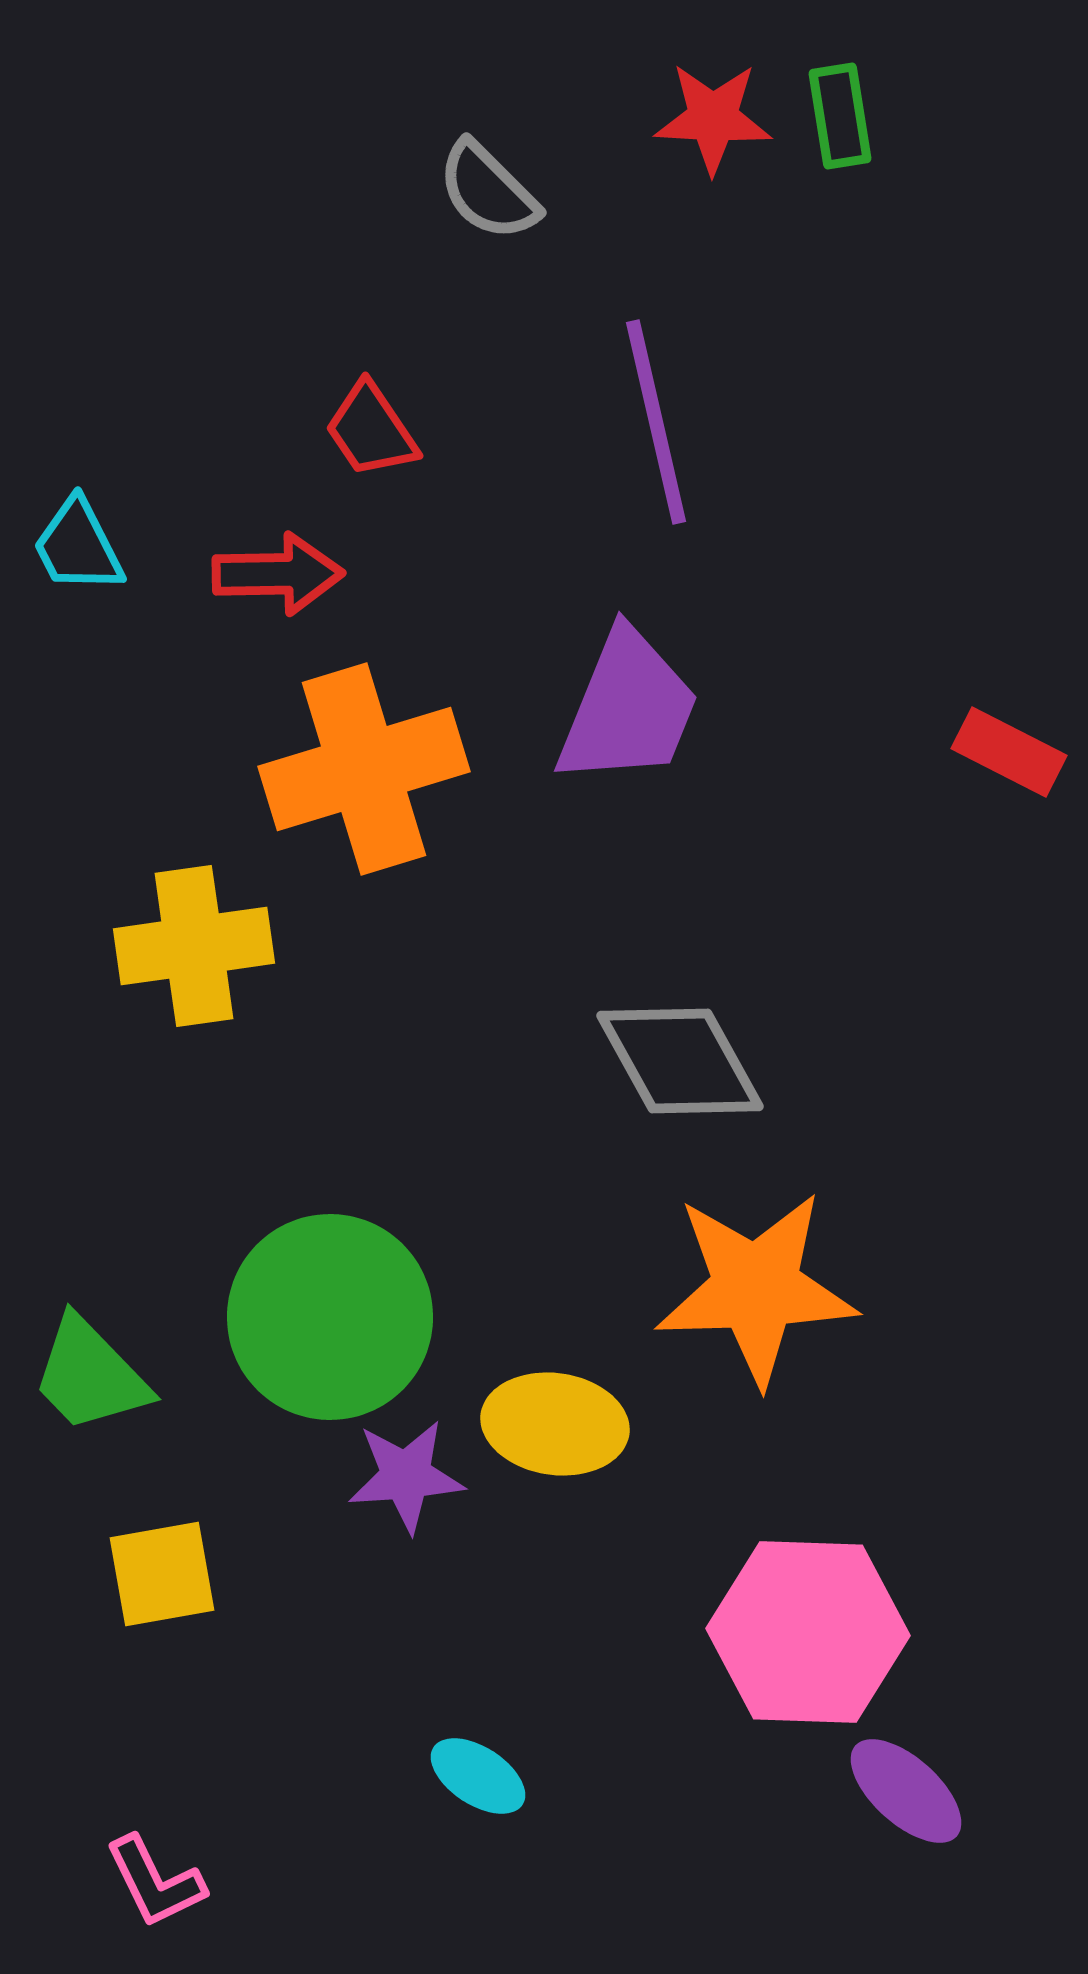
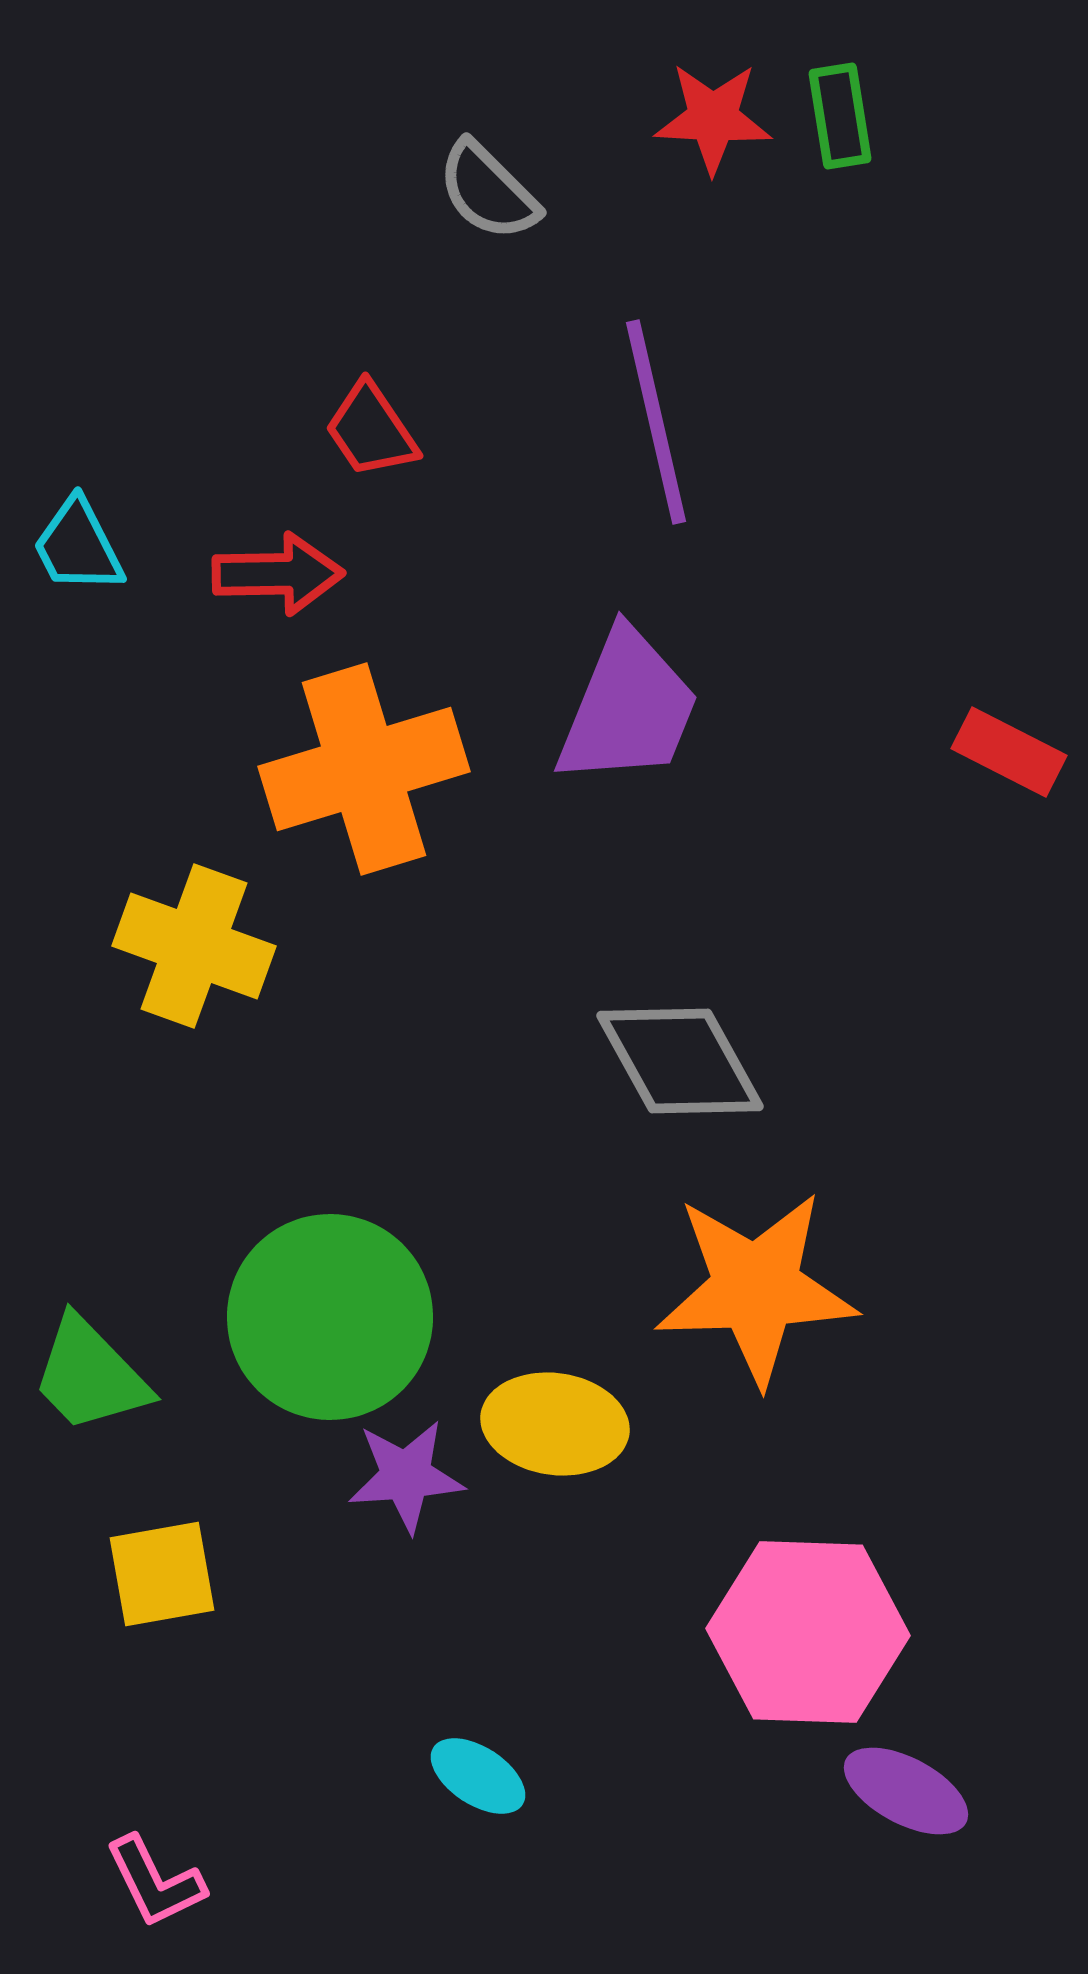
yellow cross: rotated 28 degrees clockwise
purple ellipse: rotated 14 degrees counterclockwise
